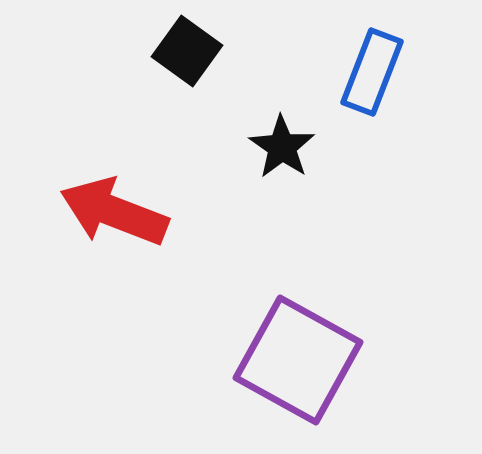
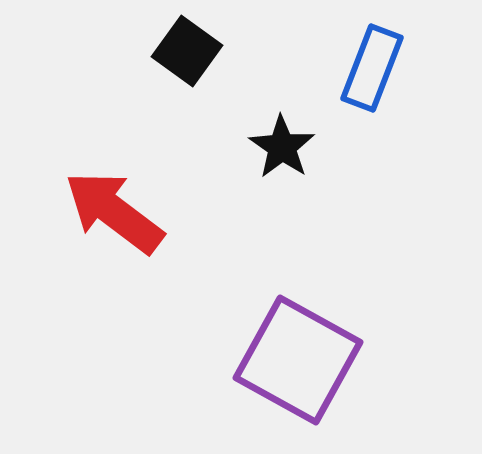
blue rectangle: moved 4 px up
red arrow: rotated 16 degrees clockwise
